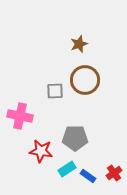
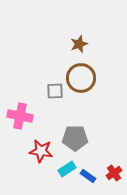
brown circle: moved 4 px left, 2 px up
